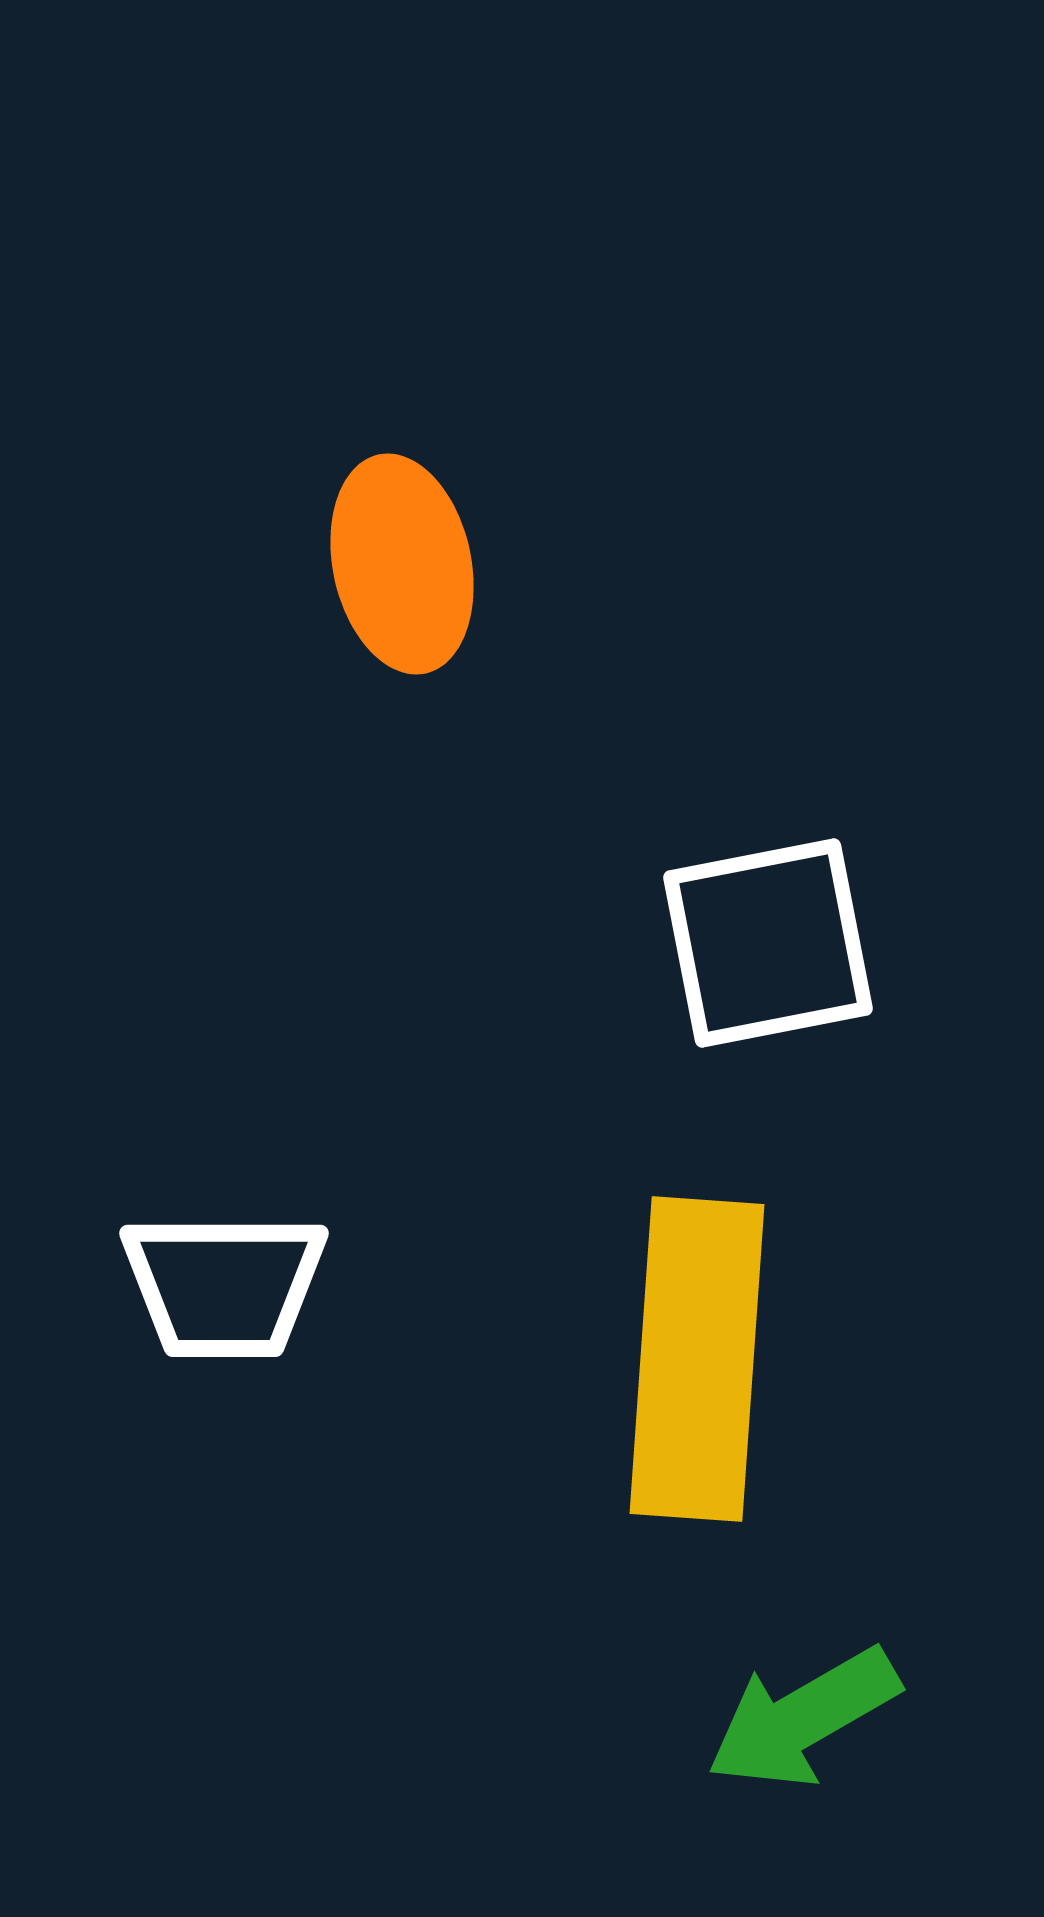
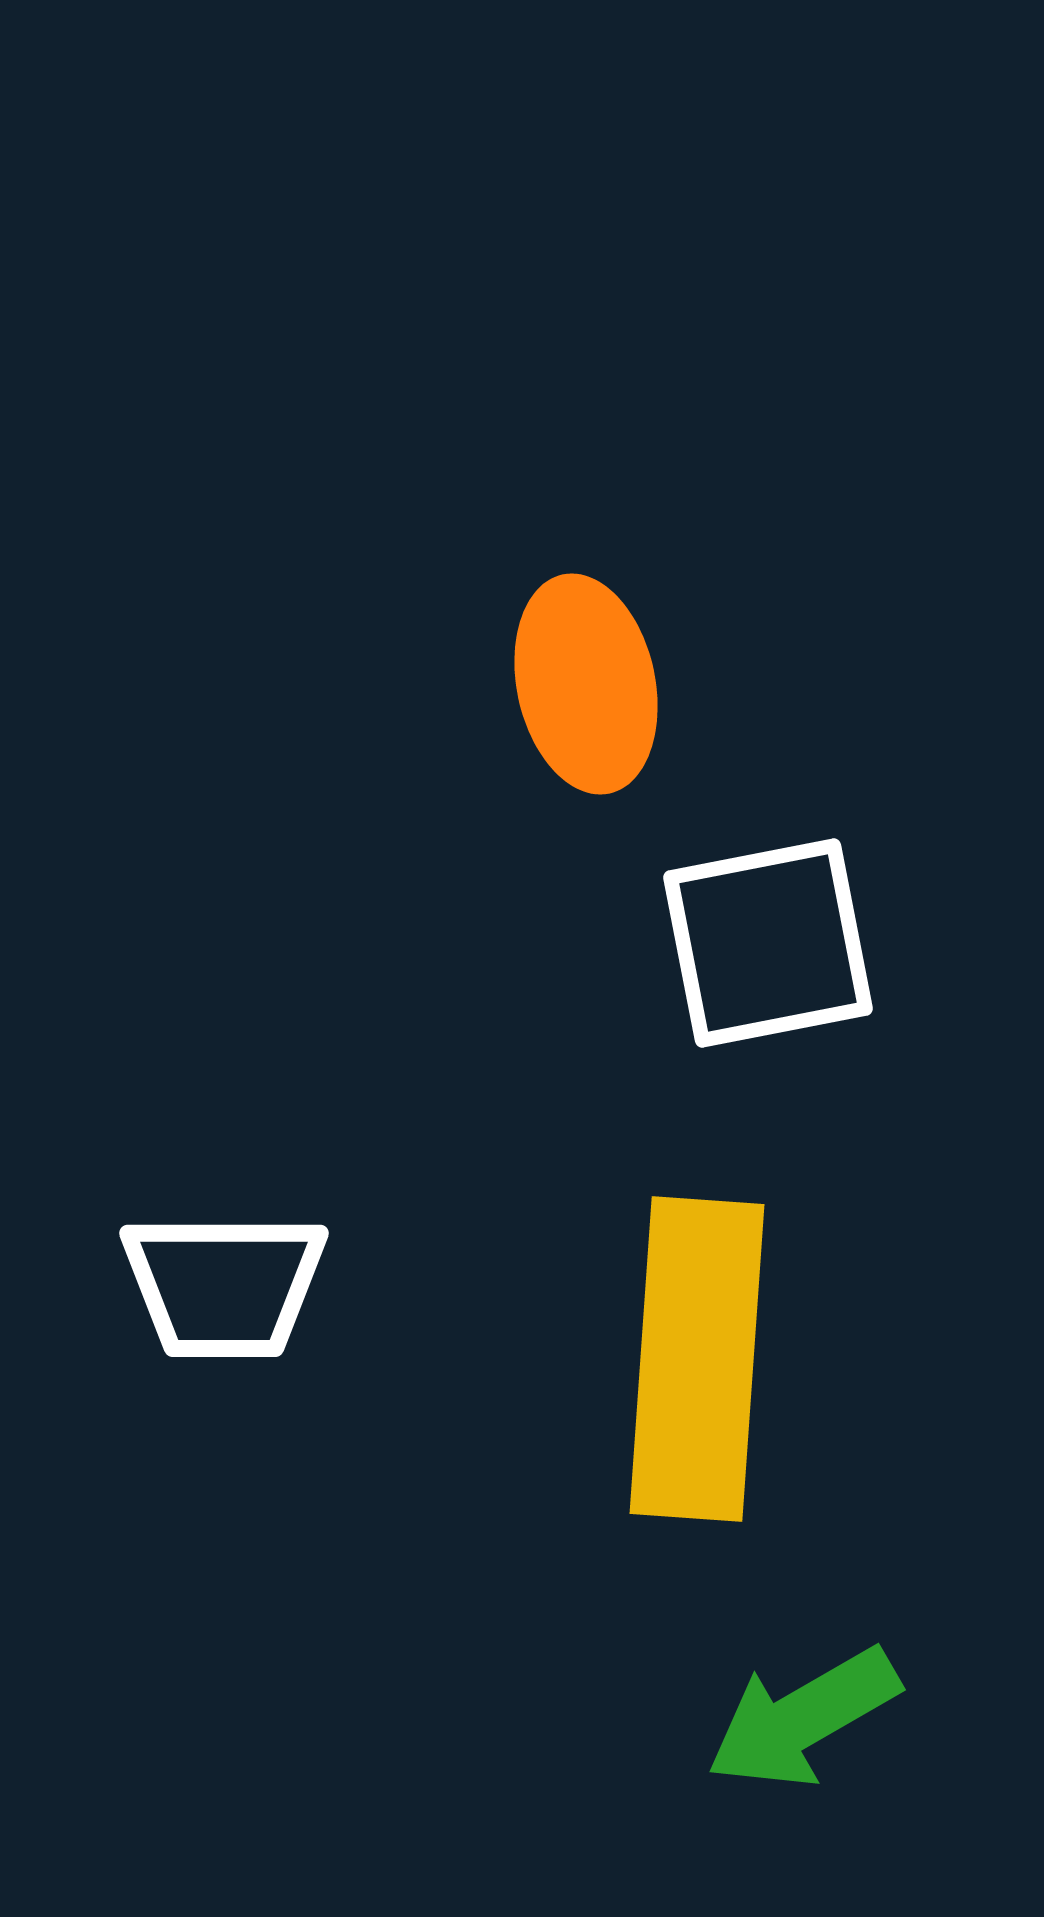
orange ellipse: moved 184 px right, 120 px down
